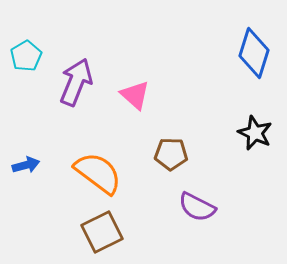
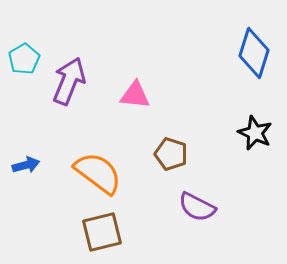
cyan pentagon: moved 2 px left, 3 px down
purple arrow: moved 7 px left, 1 px up
pink triangle: rotated 36 degrees counterclockwise
brown pentagon: rotated 16 degrees clockwise
brown square: rotated 12 degrees clockwise
